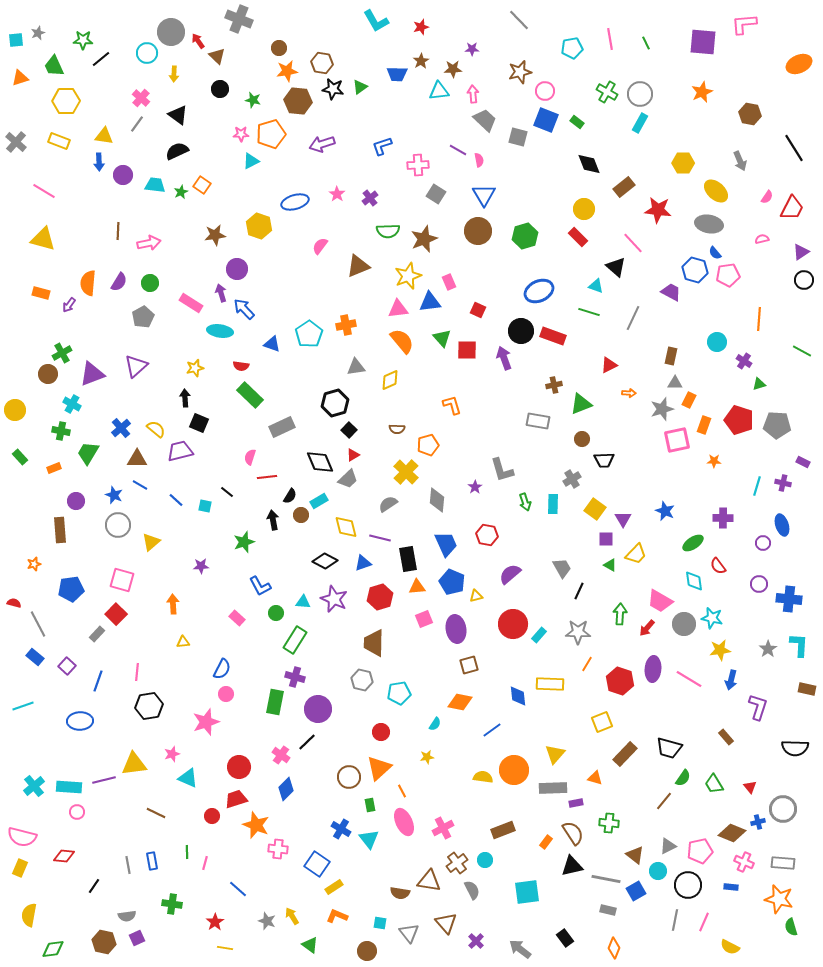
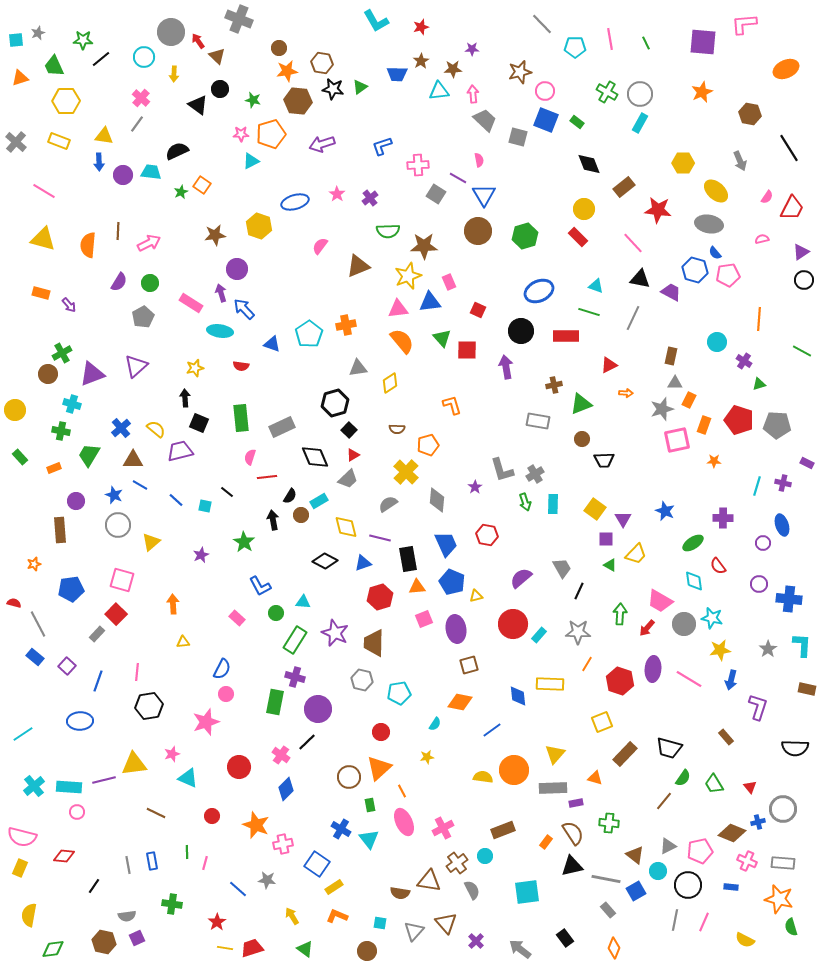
gray line at (519, 20): moved 23 px right, 4 px down
cyan pentagon at (572, 48): moved 3 px right, 1 px up; rotated 10 degrees clockwise
cyan circle at (147, 53): moved 3 px left, 4 px down
orange ellipse at (799, 64): moved 13 px left, 5 px down
black triangle at (178, 115): moved 20 px right, 10 px up
black line at (794, 148): moved 5 px left
purple line at (458, 150): moved 28 px down
cyan trapezoid at (155, 185): moved 4 px left, 13 px up
brown star at (424, 239): moved 7 px down; rotated 20 degrees clockwise
pink arrow at (149, 243): rotated 15 degrees counterclockwise
black triangle at (616, 267): moved 24 px right, 12 px down; rotated 30 degrees counterclockwise
orange semicircle at (88, 283): moved 38 px up
purple arrow at (69, 305): rotated 77 degrees counterclockwise
red rectangle at (553, 336): moved 13 px right; rotated 20 degrees counterclockwise
purple arrow at (504, 358): moved 2 px right, 9 px down; rotated 10 degrees clockwise
gray triangle at (356, 367): moved 2 px right, 1 px down
yellow diamond at (390, 380): moved 3 px down; rotated 10 degrees counterclockwise
orange arrow at (629, 393): moved 3 px left
green rectangle at (250, 395): moved 9 px left, 23 px down; rotated 40 degrees clockwise
cyan cross at (72, 404): rotated 12 degrees counterclockwise
green trapezoid at (88, 453): moved 1 px right, 2 px down
brown triangle at (137, 459): moved 4 px left, 1 px down
black diamond at (320, 462): moved 5 px left, 5 px up
purple rectangle at (803, 462): moved 4 px right, 1 px down
gray cross at (572, 479): moved 37 px left, 5 px up
green star at (244, 542): rotated 20 degrees counterclockwise
purple star at (201, 566): moved 11 px up; rotated 21 degrees counterclockwise
purple semicircle at (510, 574): moved 11 px right, 4 px down
purple star at (334, 599): moved 1 px right, 34 px down
cyan L-shape at (799, 645): moved 3 px right
cyan line at (23, 706): moved 28 px down; rotated 15 degrees counterclockwise
red trapezoid at (236, 799): moved 16 px right, 149 px down
pink cross at (278, 849): moved 5 px right, 5 px up; rotated 18 degrees counterclockwise
cyan circle at (485, 860): moved 4 px up
pink cross at (744, 862): moved 3 px right, 1 px up
gray rectangle at (608, 910): rotated 35 degrees clockwise
gray star at (267, 921): moved 41 px up; rotated 12 degrees counterclockwise
red star at (215, 922): moved 2 px right
gray triangle at (409, 933): moved 5 px right, 2 px up; rotated 20 degrees clockwise
green triangle at (310, 945): moved 5 px left, 4 px down
yellow semicircle at (730, 947): moved 15 px right, 7 px up
